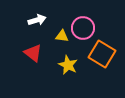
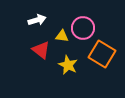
red triangle: moved 8 px right, 3 px up
